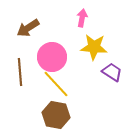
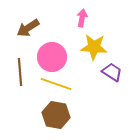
yellow line: rotated 28 degrees counterclockwise
